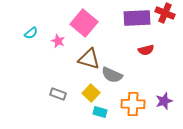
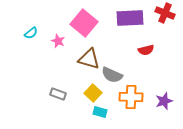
purple rectangle: moved 7 px left
yellow square: moved 2 px right
orange cross: moved 2 px left, 7 px up
